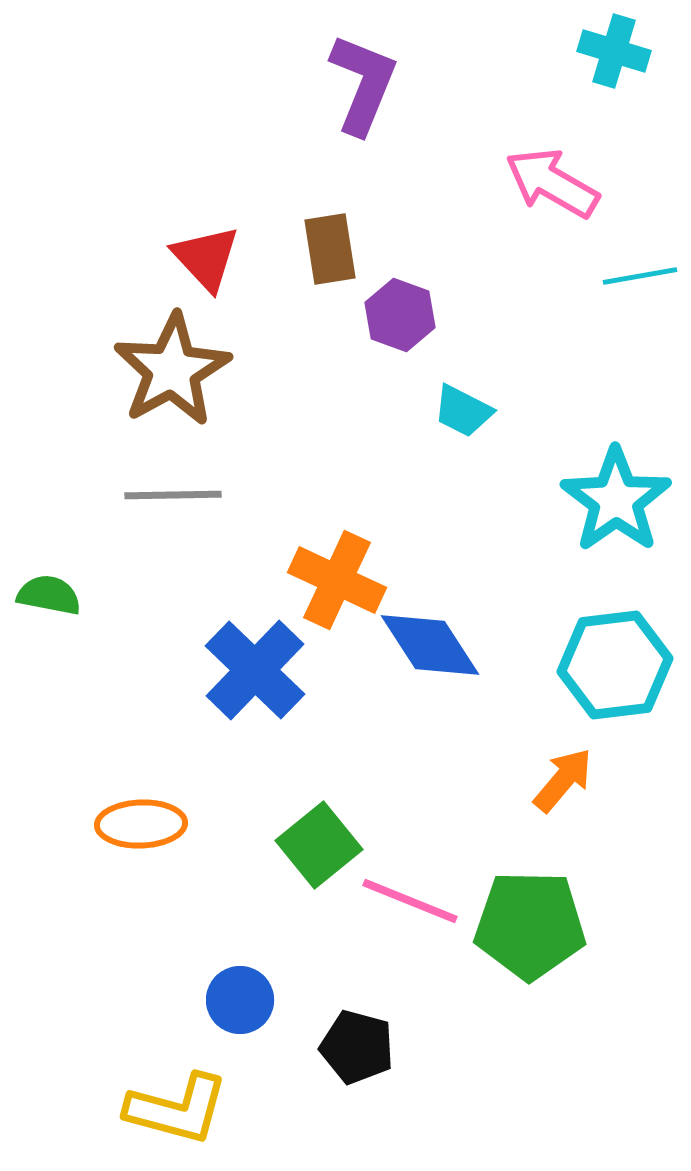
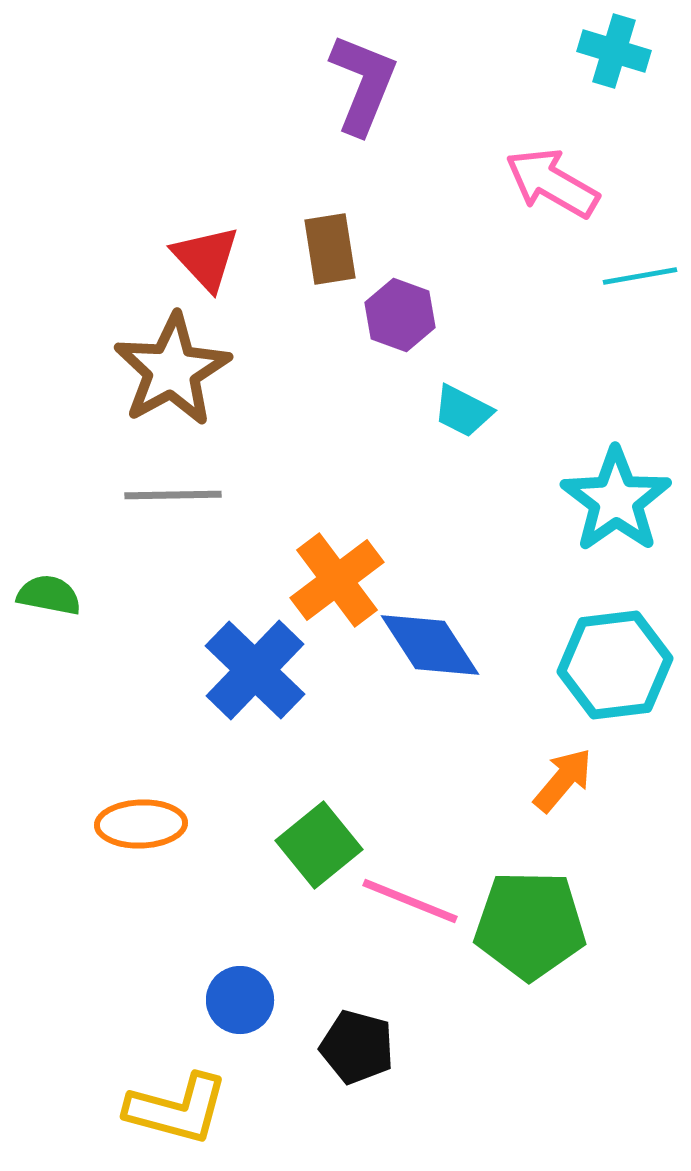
orange cross: rotated 28 degrees clockwise
